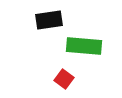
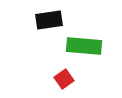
red square: rotated 18 degrees clockwise
